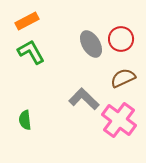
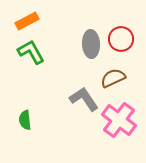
gray ellipse: rotated 28 degrees clockwise
brown semicircle: moved 10 px left
gray L-shape: rotated 12 degrees clockwise
